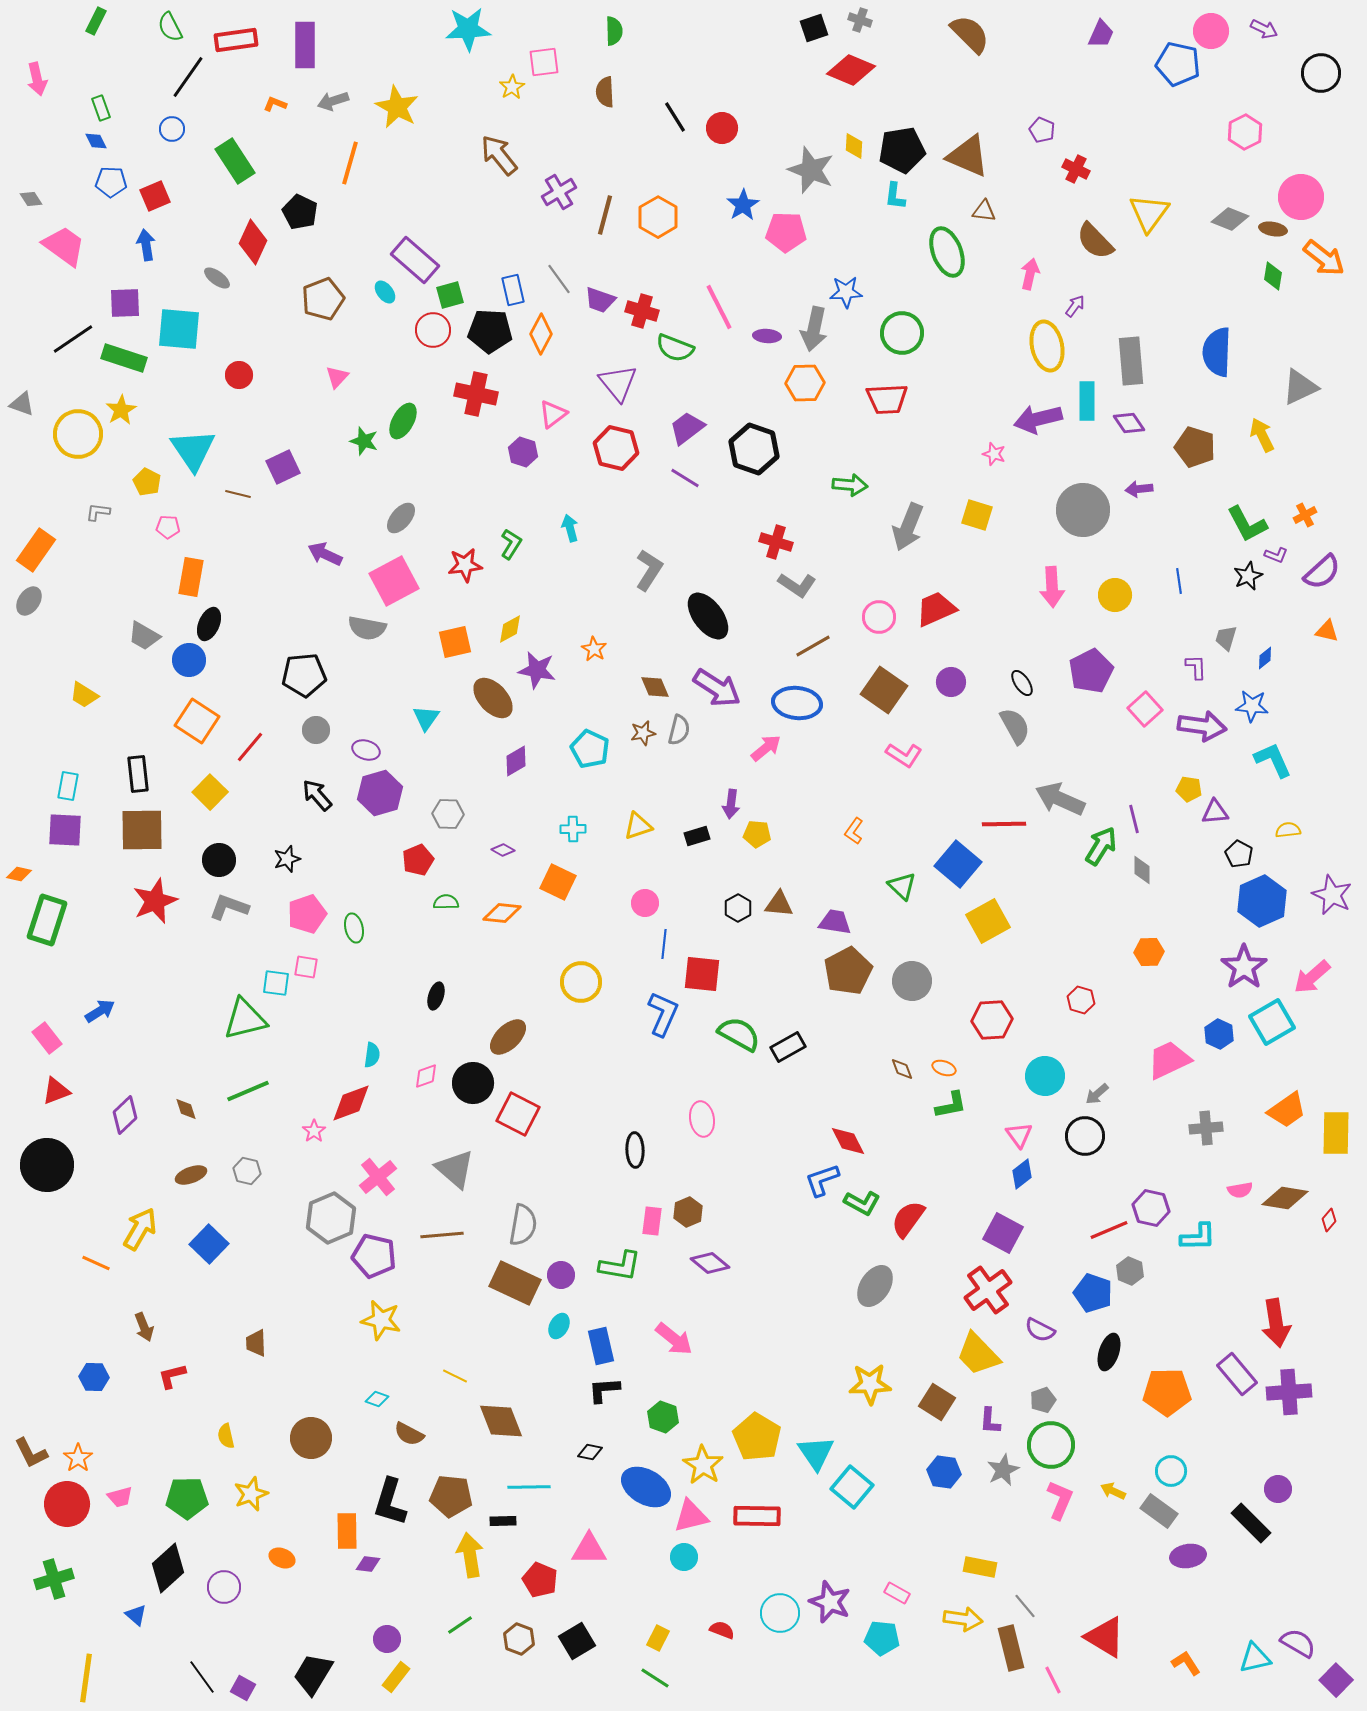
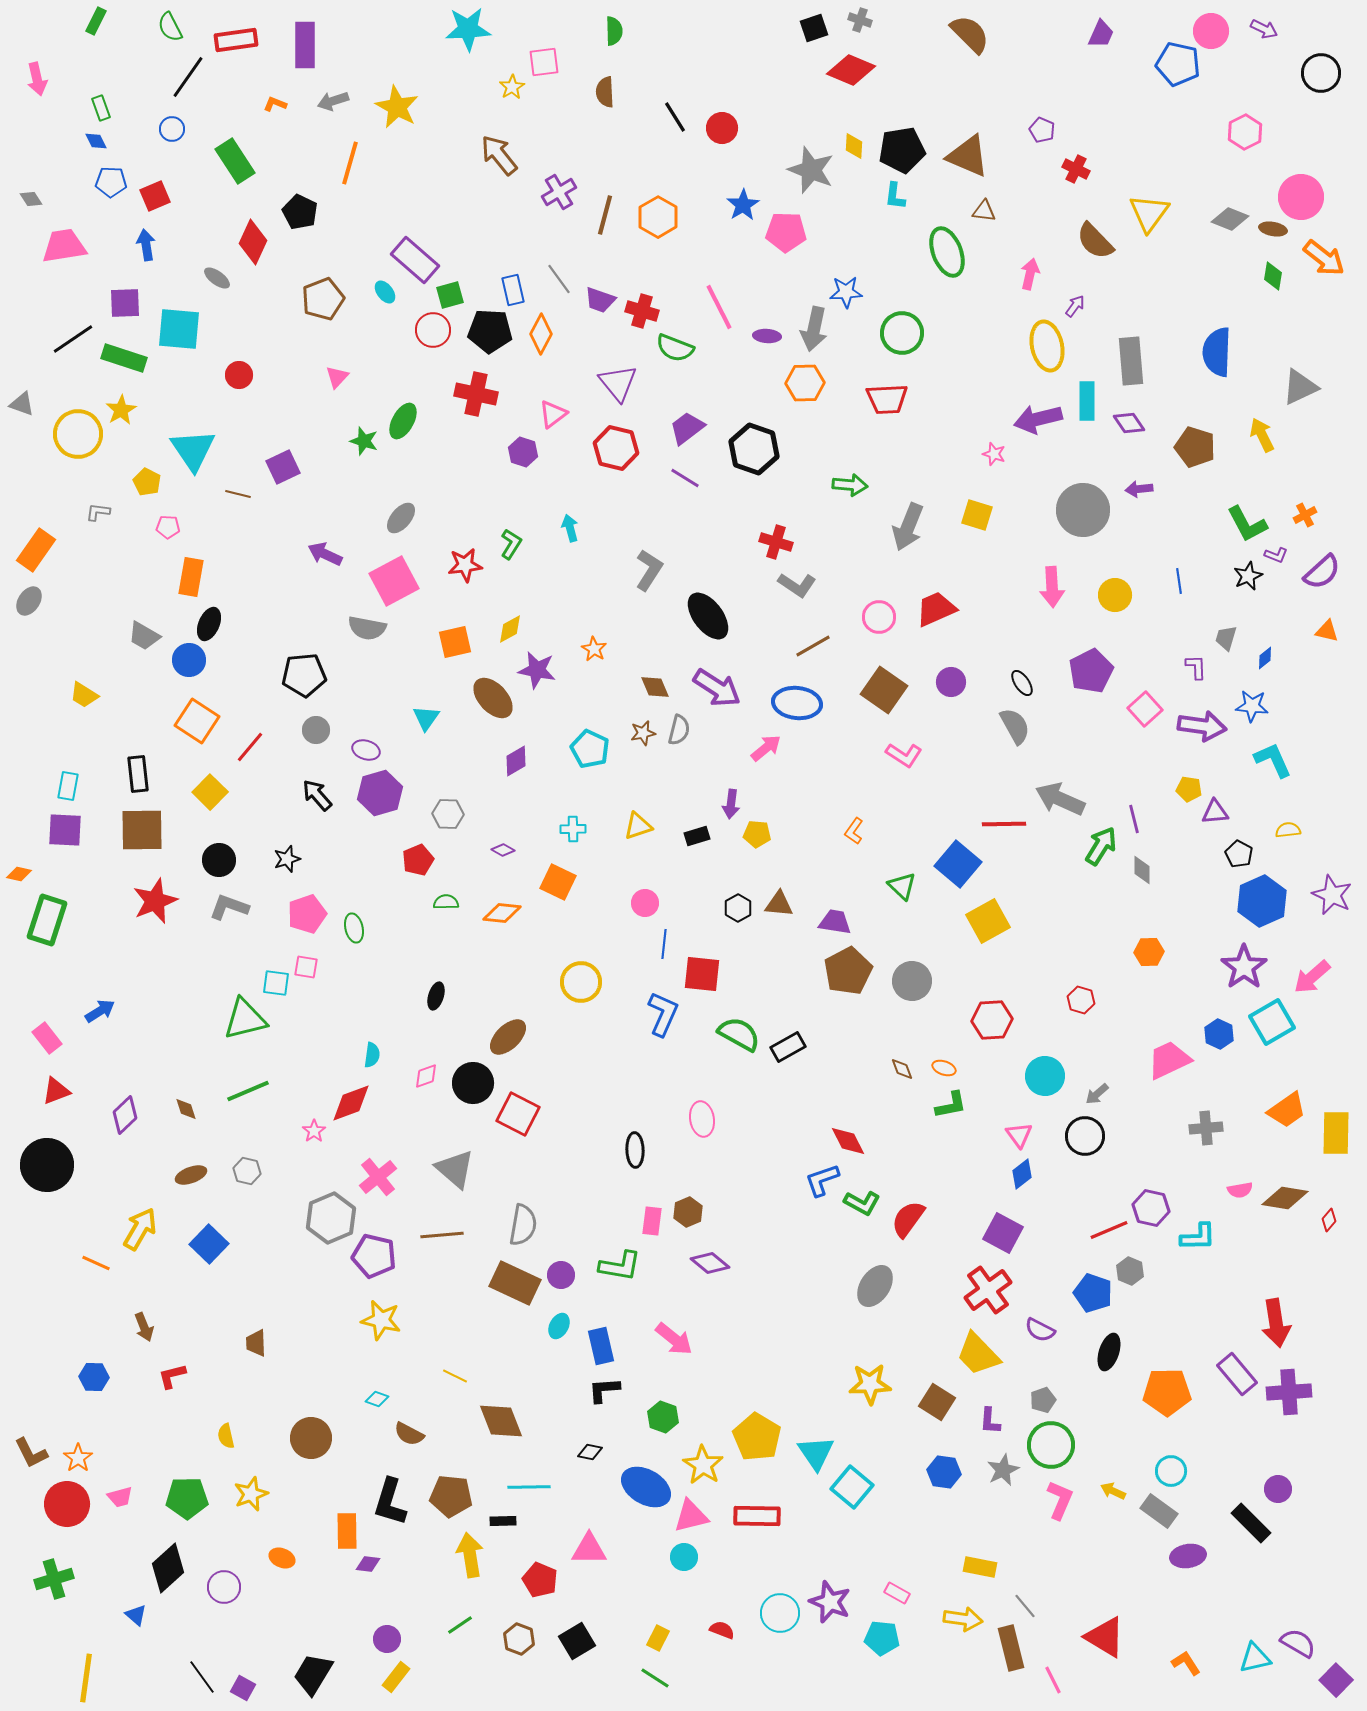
pink trapezoid at (64, 246): rotated 45 degrees counterclockwise
